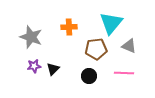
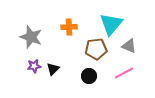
cyan triangle: moved 1 px down
pink line: rotated 30 degrees counterclockwise
